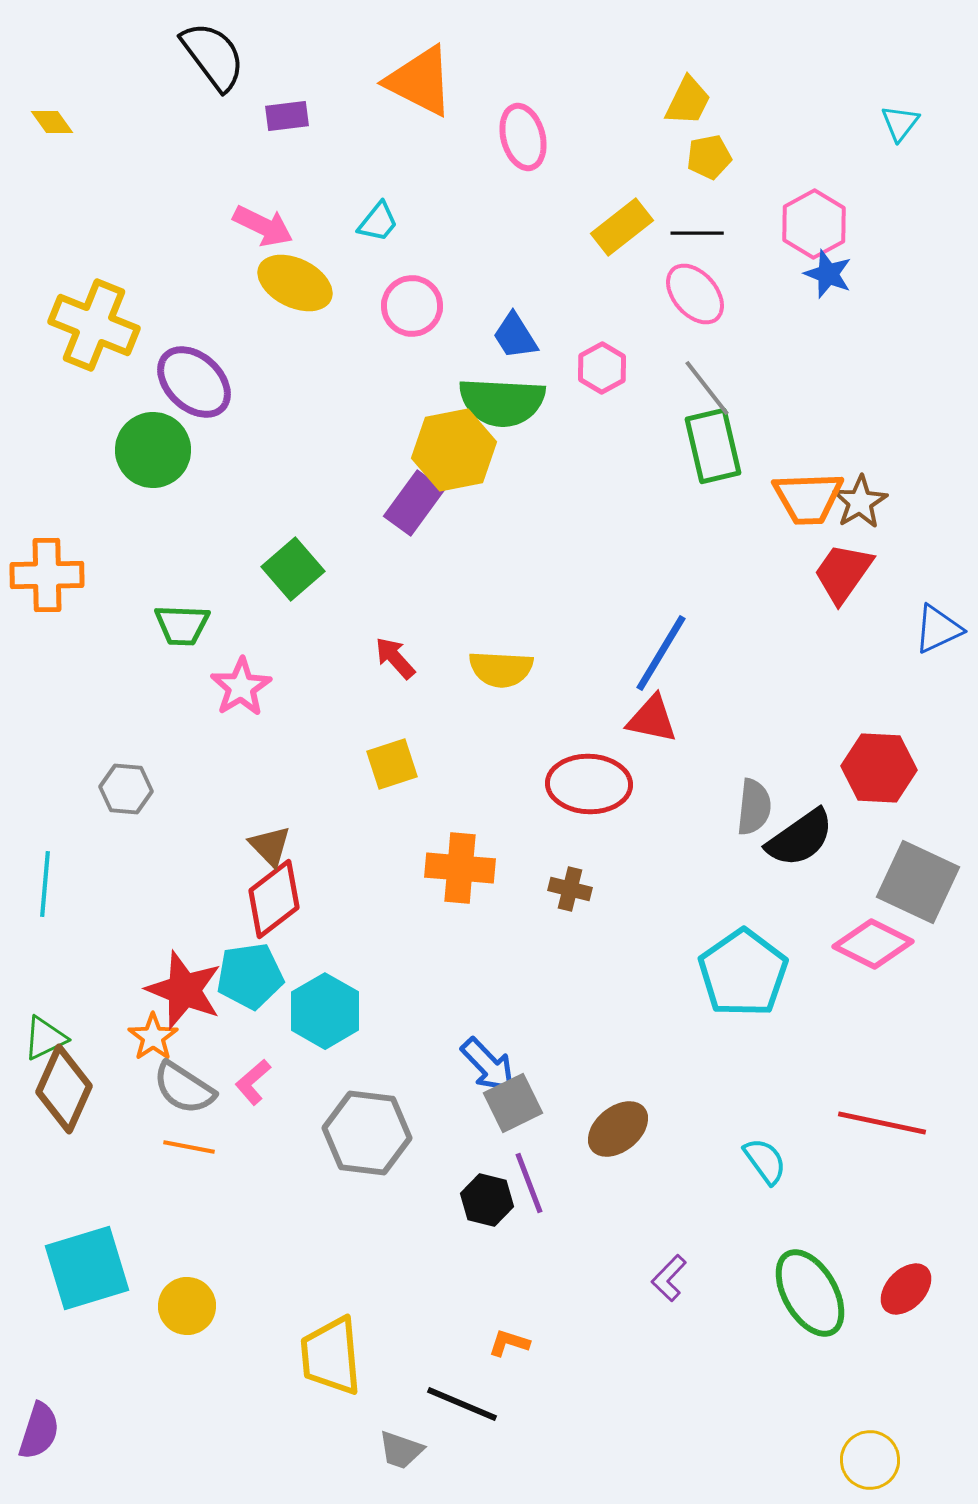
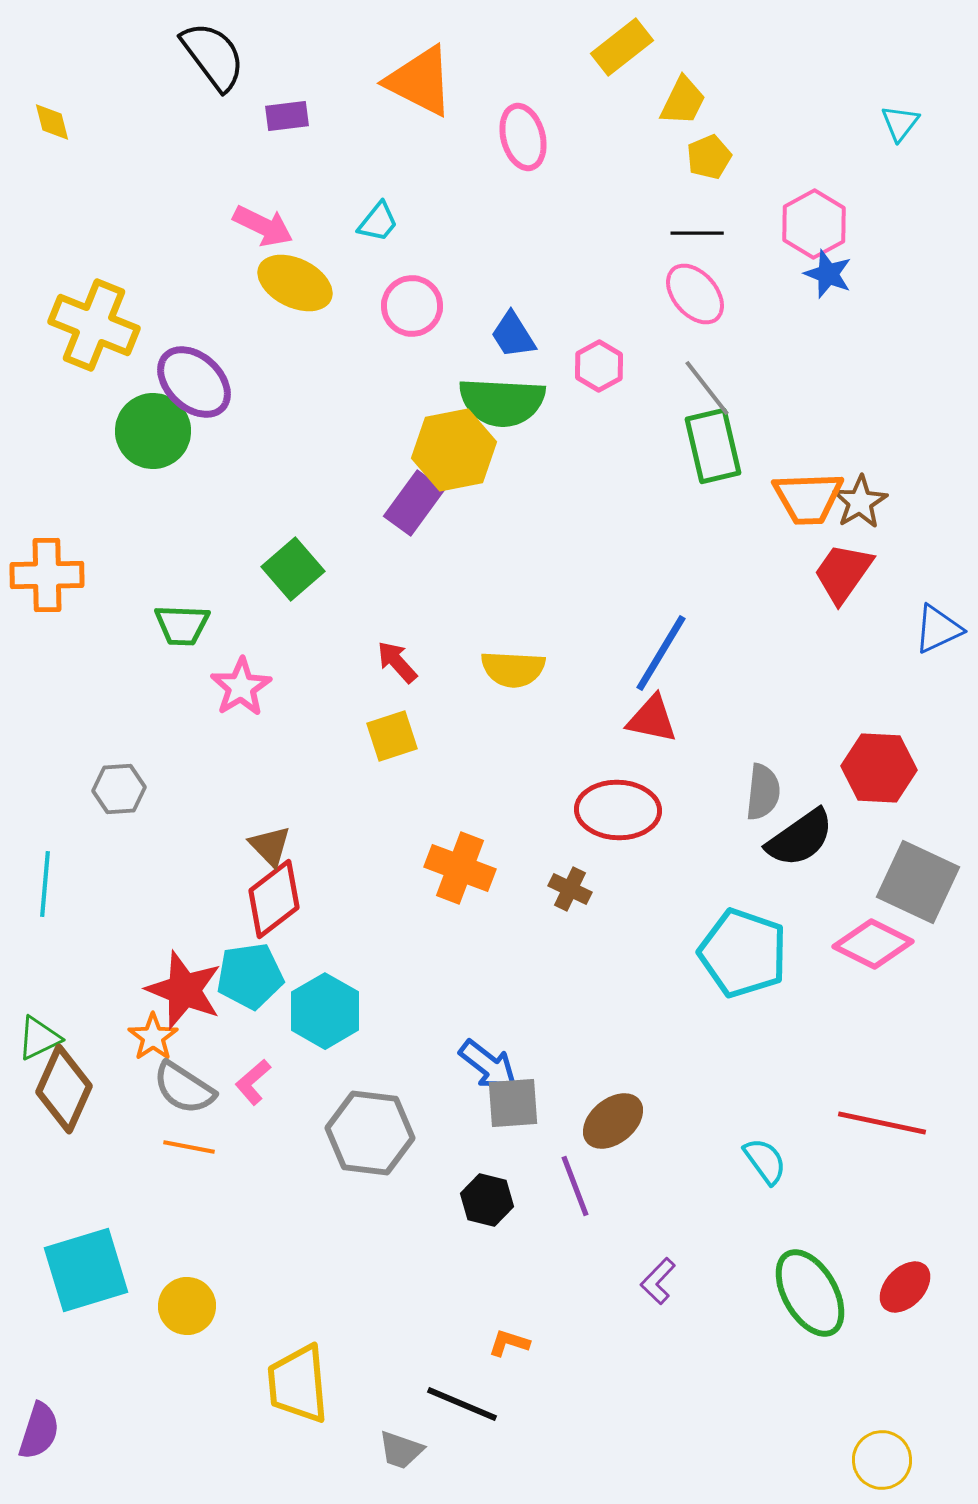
yellow trapezoid at (688, 101): moved 5 px left
yellow diamond at (52, 122): rotated 21 degrees clockwise
yellow pentagon at (709, 157): rotated 12 degrees counterclockwise
yellow rectangle at (622, 227): moved 180 px up
blue trapezoid at (515, 336): moved 2 px left, 1 px up
pink hexagon at (602, 368): moved 3 px left, 2 px up
green circle at (153, 450): moved 19 px up
red arrow at (395, 658): moved 2 px right, 4 px down
yellow semicircle at (501, 669): moved 12 px right
yellow square at (392, 764): moved 28 px up
red ellipse at (589, 784): moved 29 px right, 26 px down
gray hexagon at (126, 789): moved 7 px left; rotated 9 degrees counterclockwise
gray semicircle at (754, 807): moved 9 px right, 15 px up
orange cross at (460, 868): rotated 16 degrees clockwise
brown cross at (570, 889): rotated 12 degrees clockwise
cyan pentagon at (743, 973): moved 20 px up; rotated 18 degrees counterclockwise
green triangle at (45, 1038): moved 6 px left
blue arrow at (488, 1065): rotated 8 degrees counterclockwise
gray square at (513, 1103): rotated 22 degrees clockwise
brown ellipse at (618, 1129): moved 5 px left, 8 px up
gray hexagon at (367, 1133): moved 3 px right
purple line at (529, 1183): moved 46 px right, 3 px down
cyan square at (87, 1268): moved 1 px left, 2 px down
purple L-shape at (669, 1278): moved 11 px left, 3 px down
red ellipse at (906, 1289): moved 1 px left, 2 px up
yellow trapezoid at (331, 1356): moved 33 px left, 28 px down
yellow circle at (870, 1460): moved 12 px right
